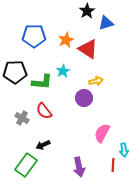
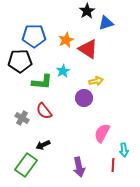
black pentagon: moved 5 px right, 11 px up
